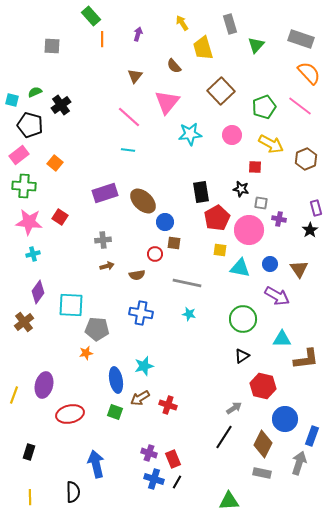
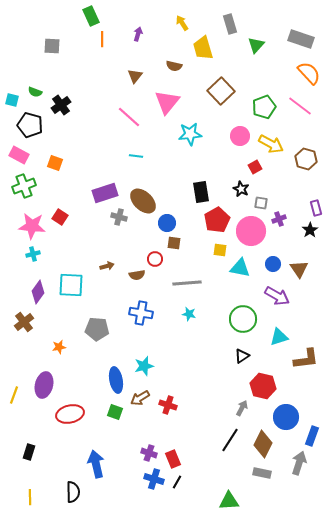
green rectangle at (91, 16): rotated 18 degrees clockwise
brown semicircle at (174, 66): rotated 35 degrees counterclockwise
green semicircle at (35, 92): rotated 136 degrees counterclockwise
pink circle at (232, 135): moved 8 px right, 1 px down
cyan line at (128, 150): moved 8 px right, 6 px down
pink rectangle at (19, 155): rotated 66 degrees clockwise
brown hexagon at (306, 159): rotated 20 degrees counterclockwise
orange square at (55, 163): rotated 21 degrees counterclockwise
red square at (255, 167): rotated 32 degrees counterclockwise
green cross at (24, 186): rotated 25 degrees counterclockwise
black star at (241, 189): rotated 14 degrees clockwise
red pentagon at (217, 218): moved 2 px down
purple cross at (279, 219): rotated 32 degrees counterclockwise
pink star at (29, 222): moved 3 px right, 4 px down
blue circle at (165, 222): moved 2 px right, 1 px down
pink circle at (249, 230): moved 2 px right, 1 px down
gray cross at (103, 240): moved 16 px right, 23 px up; rotated 21 degrees clockwise
red circle at (155, 254): moved 5 px down
blue circle at (270, 264): moved 3 px right
gray line at (187, 283): rotated 16 degrees counterclockwise
cyan square at (71, 305): moved 20 px up
cyan triangle at (282, 339): moved 3 px left, 2 px up; rotated 18 degrees counterclockwise
orange star at (86, 353): moved 27 px left, 6 px up
gray arrow at (234, 408): moved 8 px right; rotated 28 degrees counterclockwise
blue circle at (285, 419): moved 1 px right, 2 px up
black line at (224, 437): moved 6 px right, 3 px down
